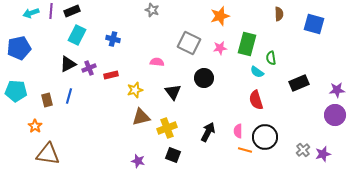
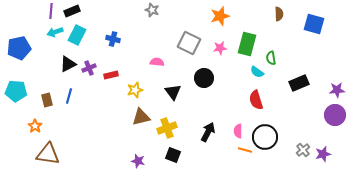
cyan arrow at (31, 13): moved 24 px right, 19 px down
